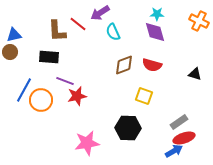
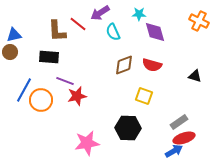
cyan star: moved 18 px left
black triangle: moved 2 px down
